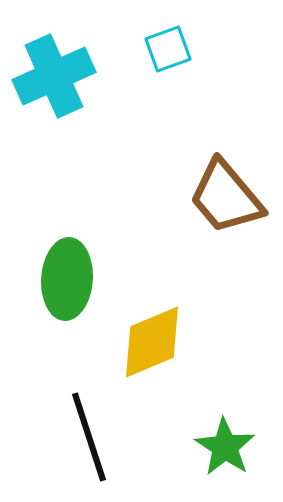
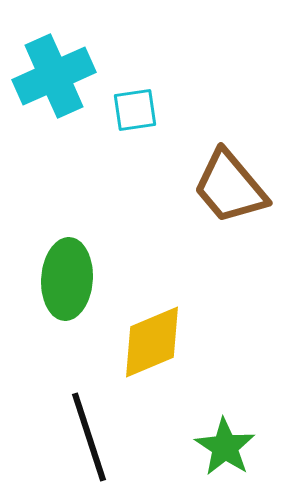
cyan square: moved 33 px left, 61 px down; rotated 12 degrees clockwise
brown trapezoid: moved 4 px right, 10 px up
